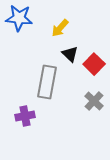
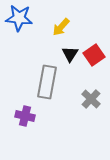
yellow arrow: moved 1 px right, 1 px up
black triangle: rotated 18 degrees clockwise
red square: moved 9 px up; rotated 10 degrees clockwise
gray cross: moved 3 px left, 2 px up
purple cross: rotated 24 degrees clockwise
